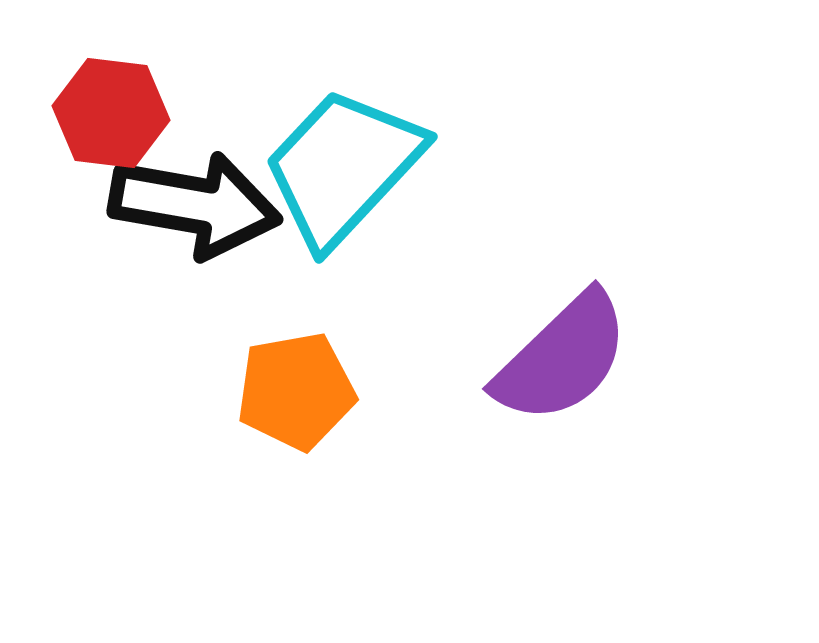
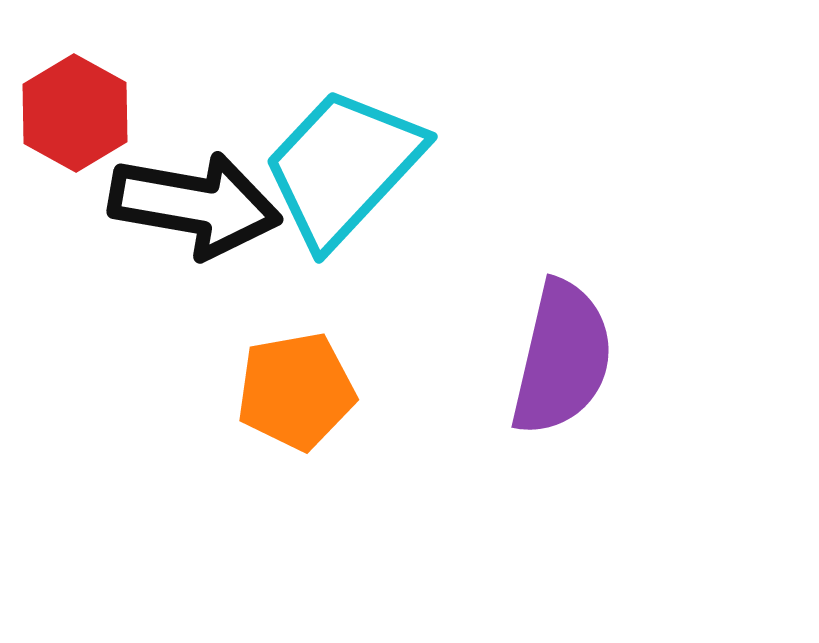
red hexagon: moved 36 px left; rotated 22 degrees clockwise
purple semicircle: rotated 33 degrees counterclockwise
